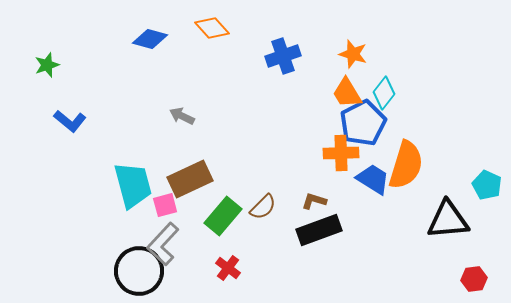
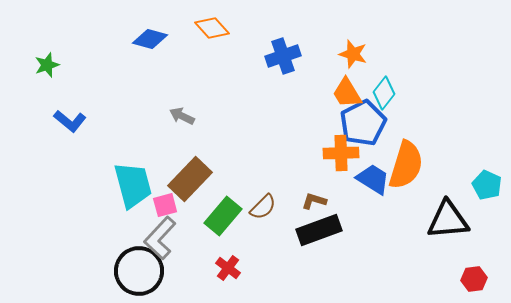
brown rectangle: rotated 21 degrees counterclockwise
gray L-shape: moved 3 px left, 6 px up
